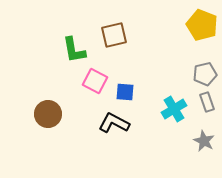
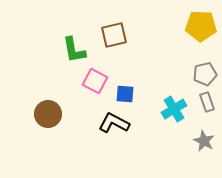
yellow pentagon: moved 1 px left, 1 px down; rotated 20 degrees counterclockwise
blue square: moved 2 px down
